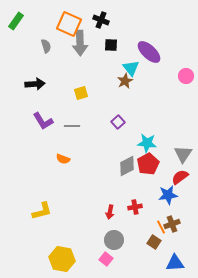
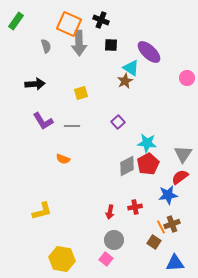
gray arrow: moved 1 px left
cyan triangle: rotated 18 degrees counterclockwise
pink circle: moved 1 px right, 2 px down
